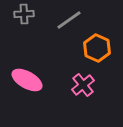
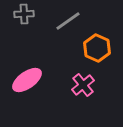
gray line: moved 1 px left, 1 px down
pink ellipse: rotated 64 degrees counterclockwise
